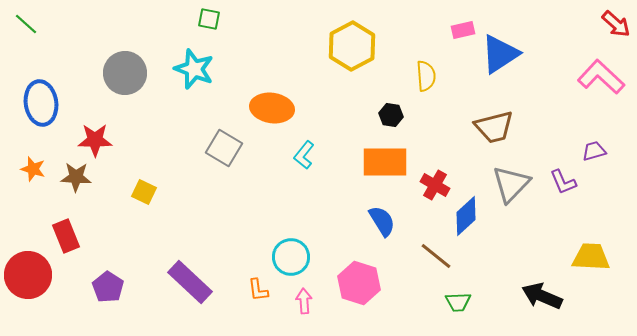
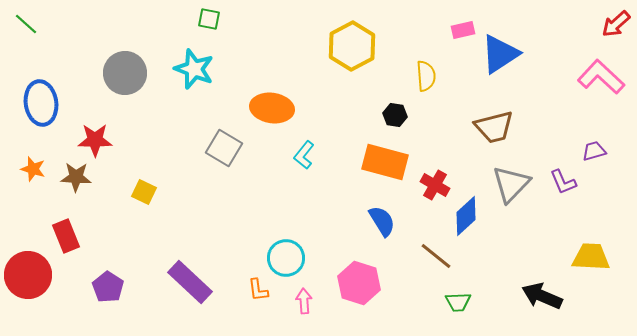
red arrow: rotated 96 degrees clockwise
black hexagon: moved 4 px right
orange rectangle: rotated 15 degrees clockwise
cyan circle: moved 5 px left, 1 px down
